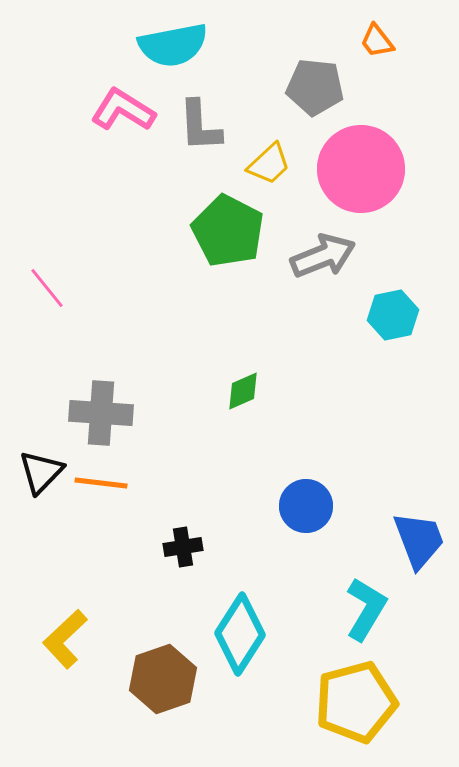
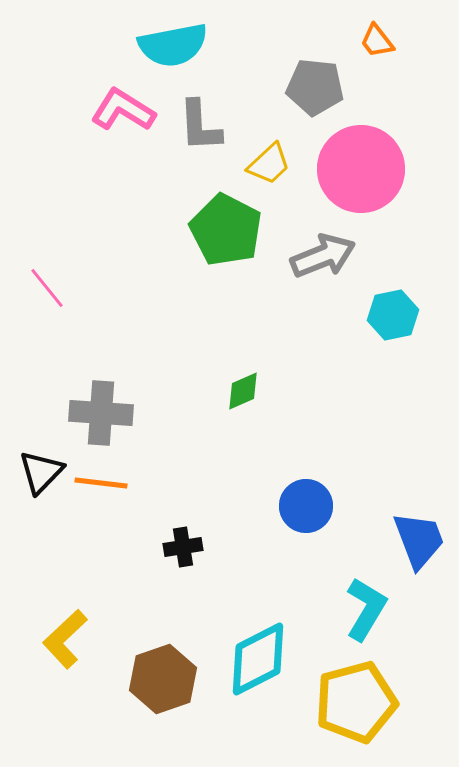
green pentagon: moved 2 px left, 1 px up
cyan diamond: moved 18 px right, 25 px down; rotated 30 degrees clockwise
